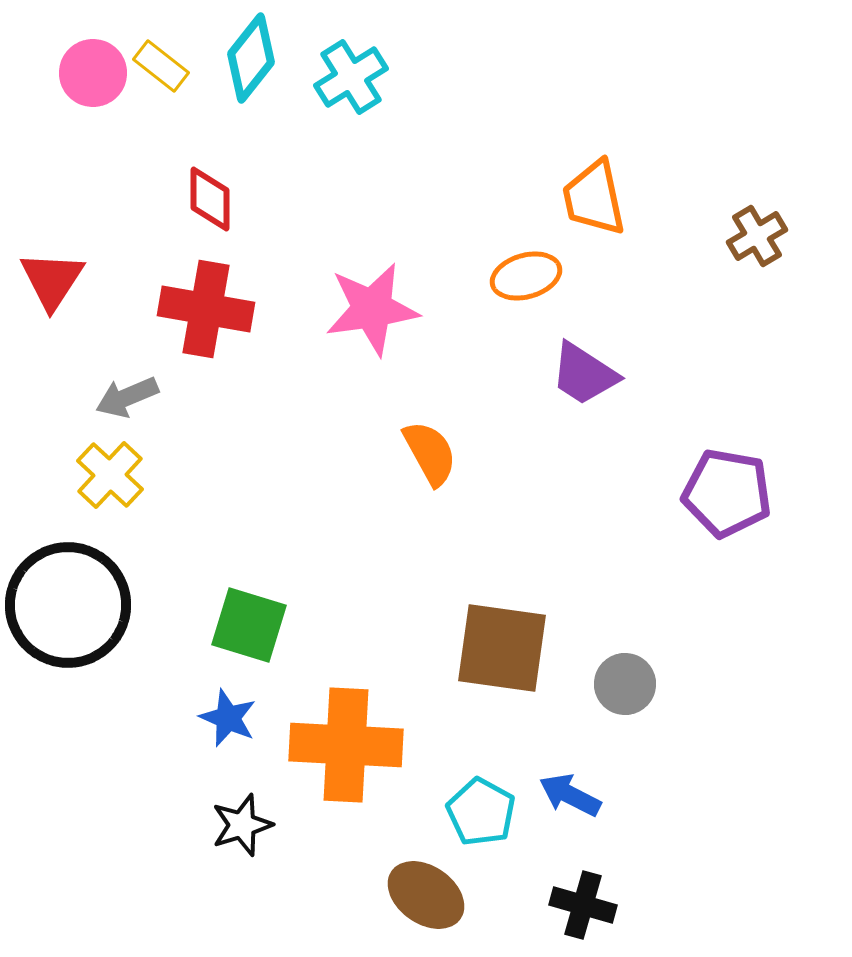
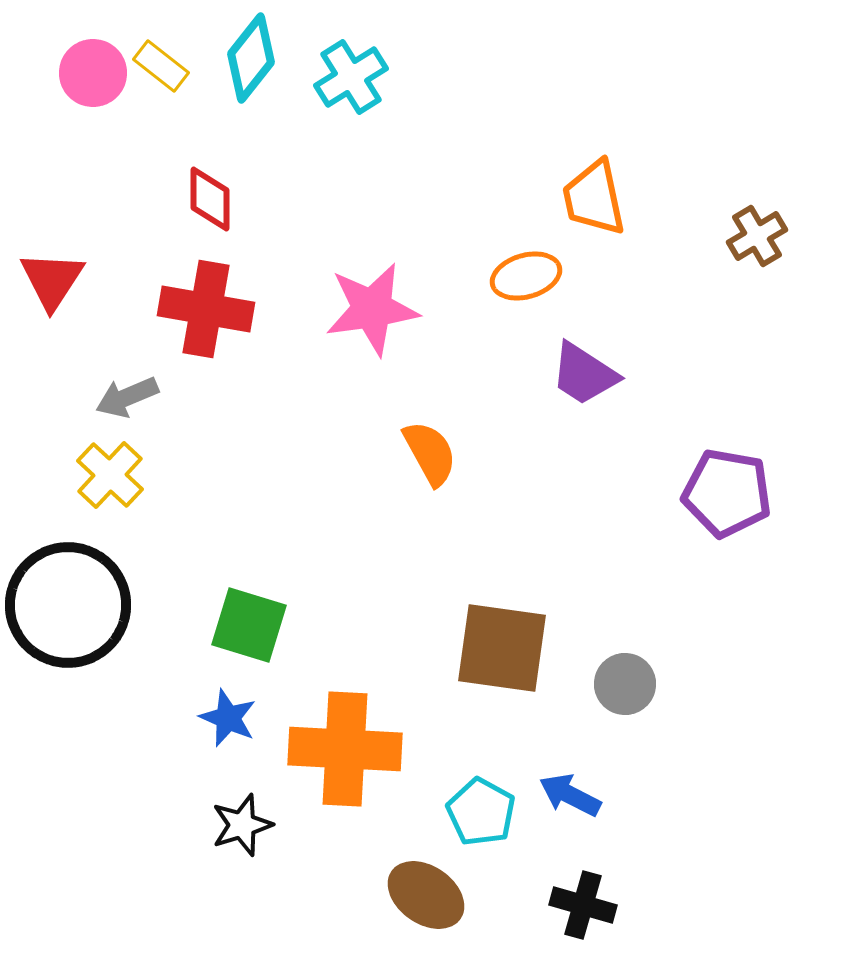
orange cross: moved 1 px left, 4 px down
